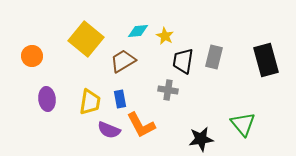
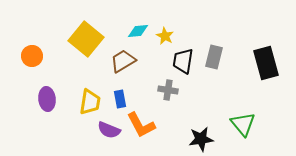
black rectangle: moved 3 px down
